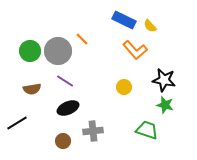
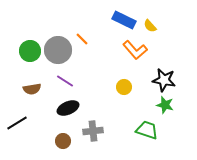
gray circle: moved 1 px up
